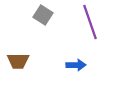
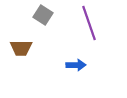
purple line: moved 1 px left, 1 px down
brown trapezoid: moved 3 px right, 13 px up
